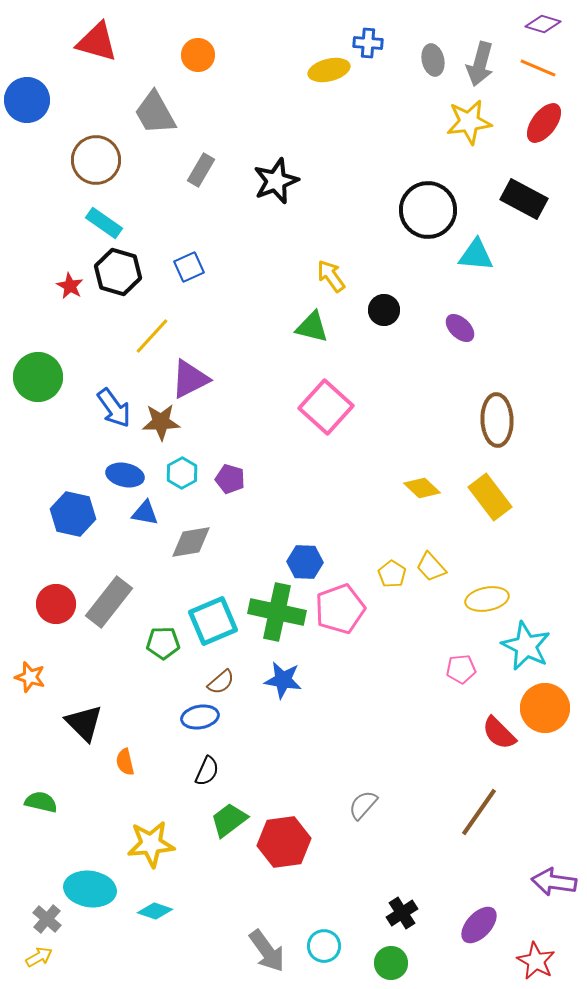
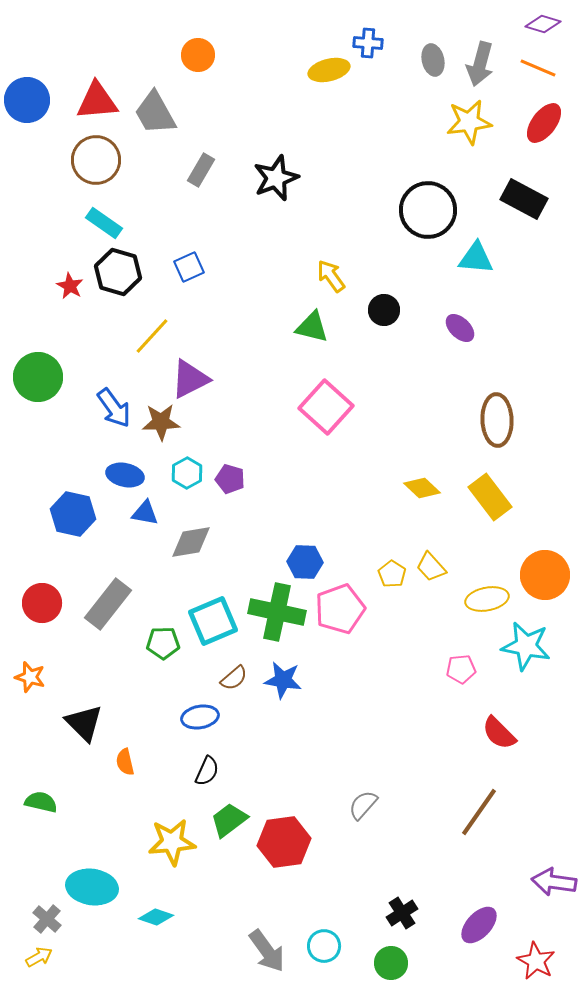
red triangle at (97, 42): moved 59 px down; rotated 21 degrees counterclockwise
black star at (276, 181): moved 3 px up
cyan triangle at (476, 255): moved 3 px down
cyan hexagon at (182, 473): moved 5 px right
gray rectangle at (109, 602): moved 1 px left, 2 px down
red circle at (56, 604): moved 14 px left, 1 px up
cyan star at (526, 646): rotated 15 degrees counterclockwise
brown semicircle at (221, 682): moved 13 px right, 4 px up
orange circle at (545, 708): moved 133 px up
yellow star at (151, 844): moved 21 px right, 2 px up
cyan ellipse at (90, 889): moved 2 px right, 2 px up
cyan diamond at (155, 911): moved 1 px right, 6 px down
